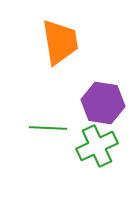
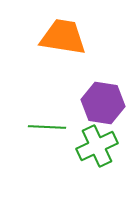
orange trapezoid: moved 3 px right, 5 px up; rotated 72 degrees counterclockwise
green line: moved 1 px left, 1 px up
